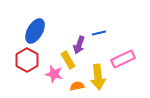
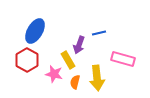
pink rectangle: rotated 40 degrees clockwise
yellow arrow: moved 1 px left, 1 px down
orange semicircle: moved 2 px left, 4 px up; rotated 64 degrees counterclockwise
